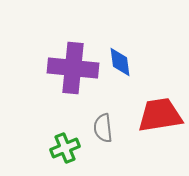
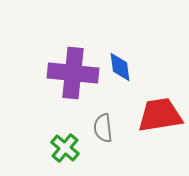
blue diamond: moved 5 px down
purple cross: moved 5 px down
green cross: rotated 28 degrees counterclockwise
